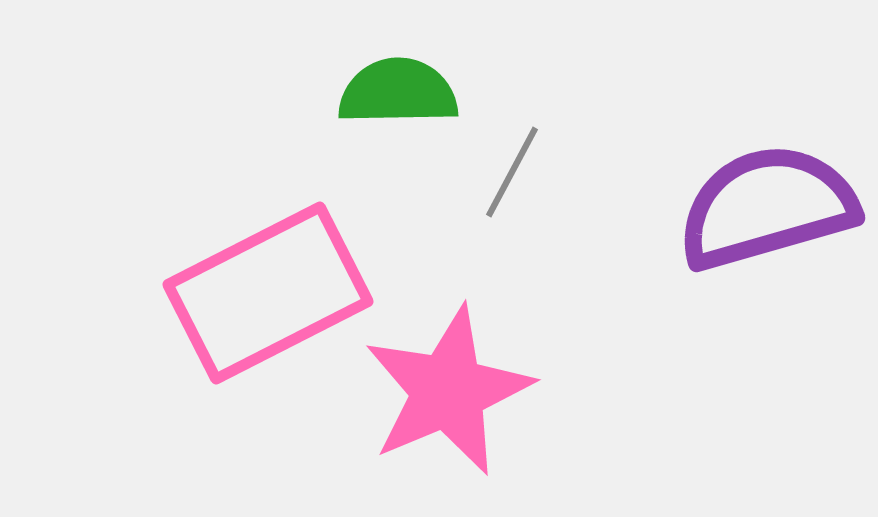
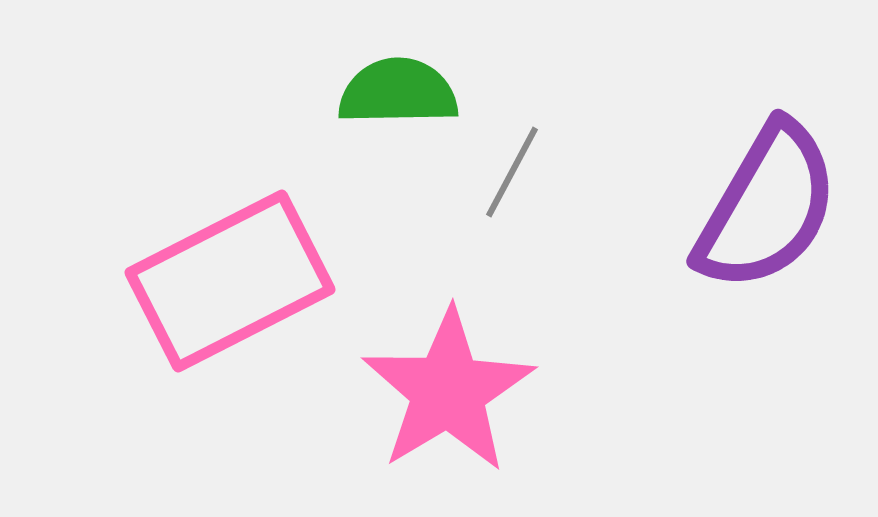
purple semicircle: rotated 136 degrees clockwise
pink rectangle: moved 38 px left, 12 px up
pink star: rotated 8 degrees counterclockwise
